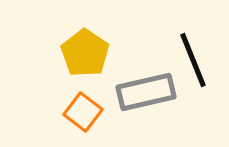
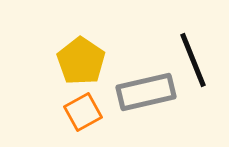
yellow pentagon: moved 4 px left, 8 px down
orange square: rotated 24 degrees clockwise
